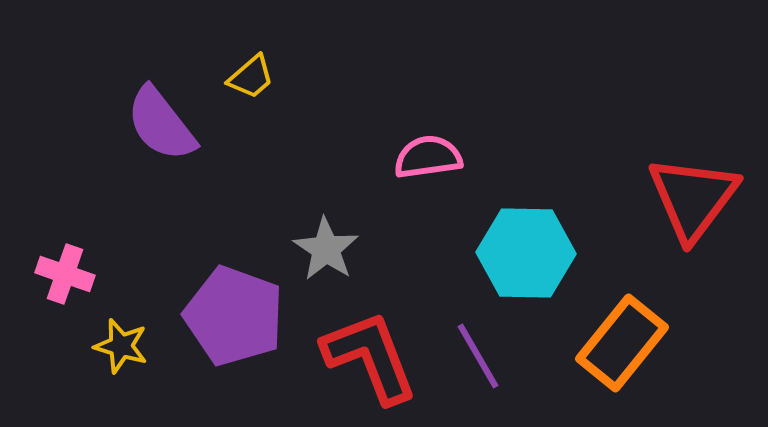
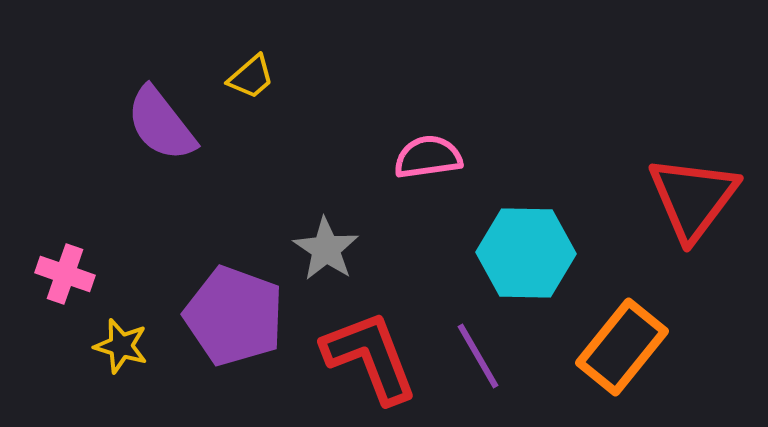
orange rectangle: moved 4 px down
